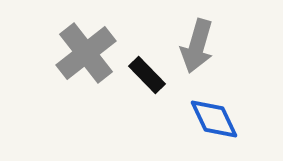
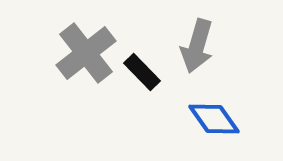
black rectangle: moved 5 px left, 3 px up
blue diamond: rotated 10 degrees counterclockwise
